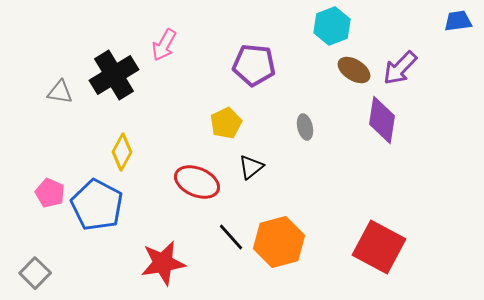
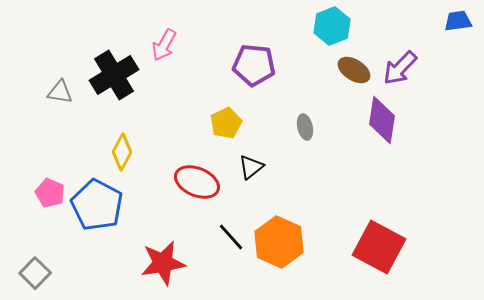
orange hexagon: rotated 21 degrees counterclockwise
